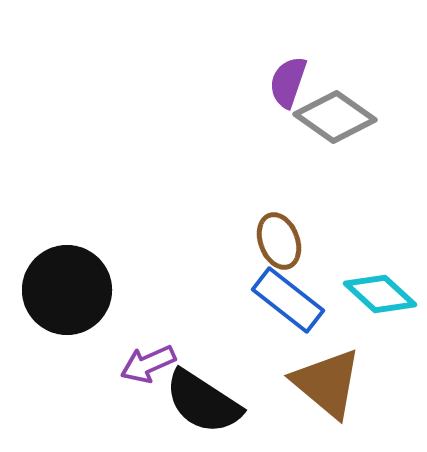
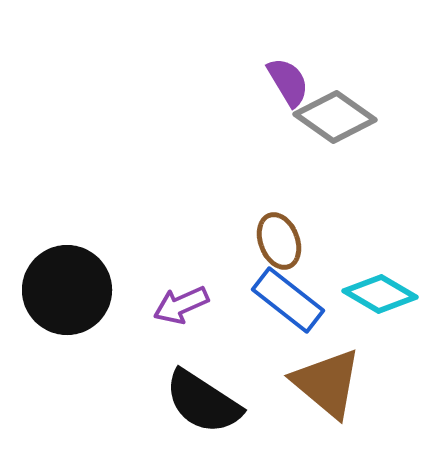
purple semicircle: rotated 130 degrees clockwise
cyan diamond: rotated 12 degrees counterclockwise
purple arrow: moved 33 px right, 59 px up
